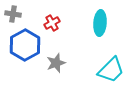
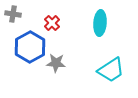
red cross: rotated 14 degrees counterclockwise
blue hexagon: moved 5 px right, 2 px down
gray star: rotated 24 degrees clockwise
cyan trapezoid: rotated 12 degrees clockwise
